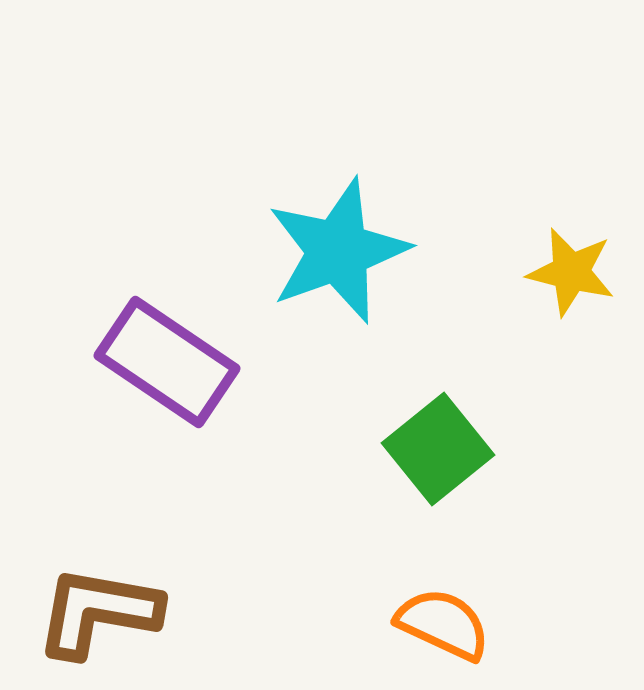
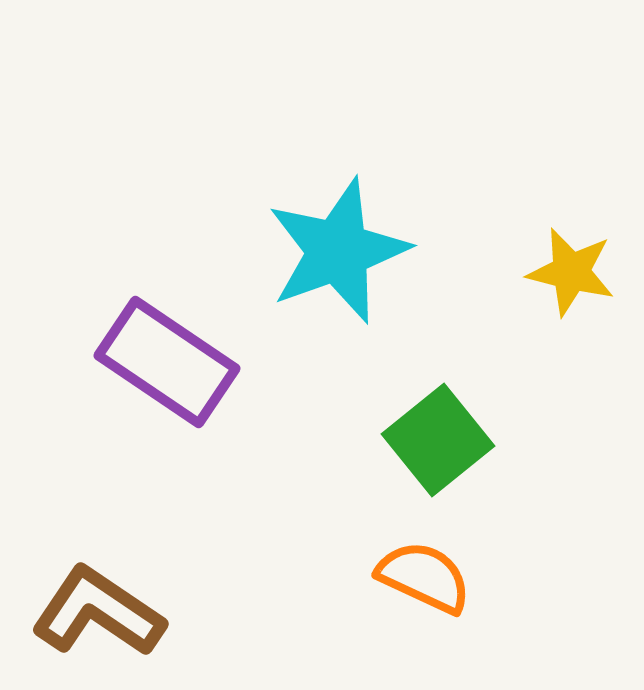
green square: moved 9 px up
brown L-shape: rotated 24 degrees clockwise
orange semicircle: moved 19 px left, 47 px up
